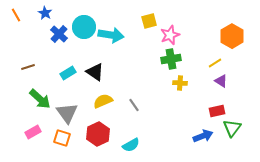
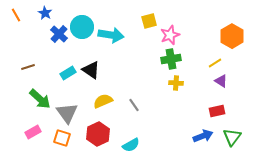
cyan circle: moved 2 px left
black triangle: moved 4 px left, 2 px up
yellow cross: moved 4 px left
green triangle: moved 9 px down
